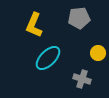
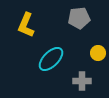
yellow L-shape: moved 8 px left
cyan ellipse: moved 3 px right, 1 px down
gray cross: moved 2 px down; rotated 18 degrees counterclockwise
